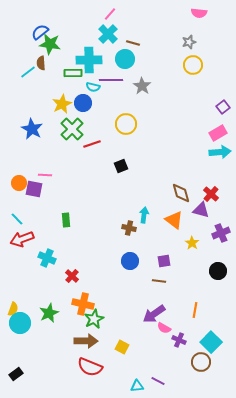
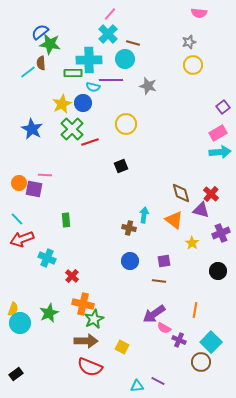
gray star at (142, 86): moved 6 px right; rotated 18 degrees counterclockwise
red line at (92, 144): moved 2 px left, 2 px up
